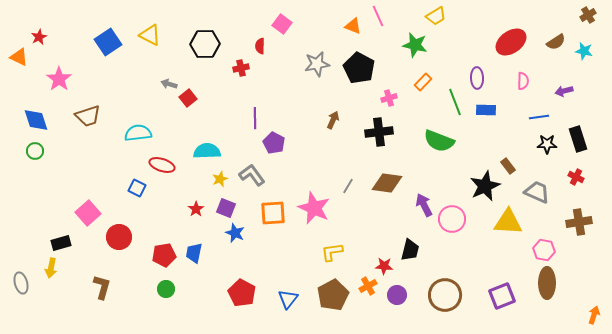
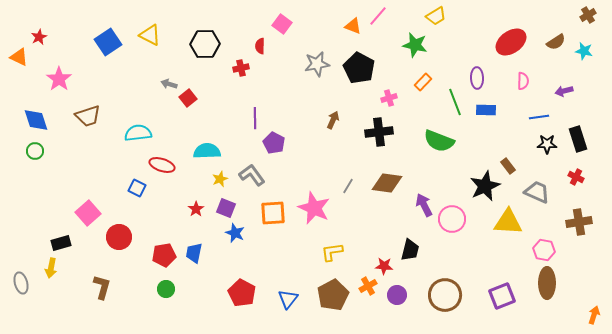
pink line at (378, 16): rotated 65 degrees clockwise
